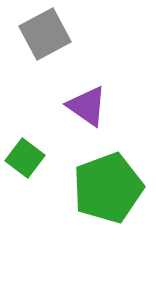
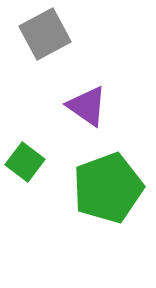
green square: moved 4 px down
